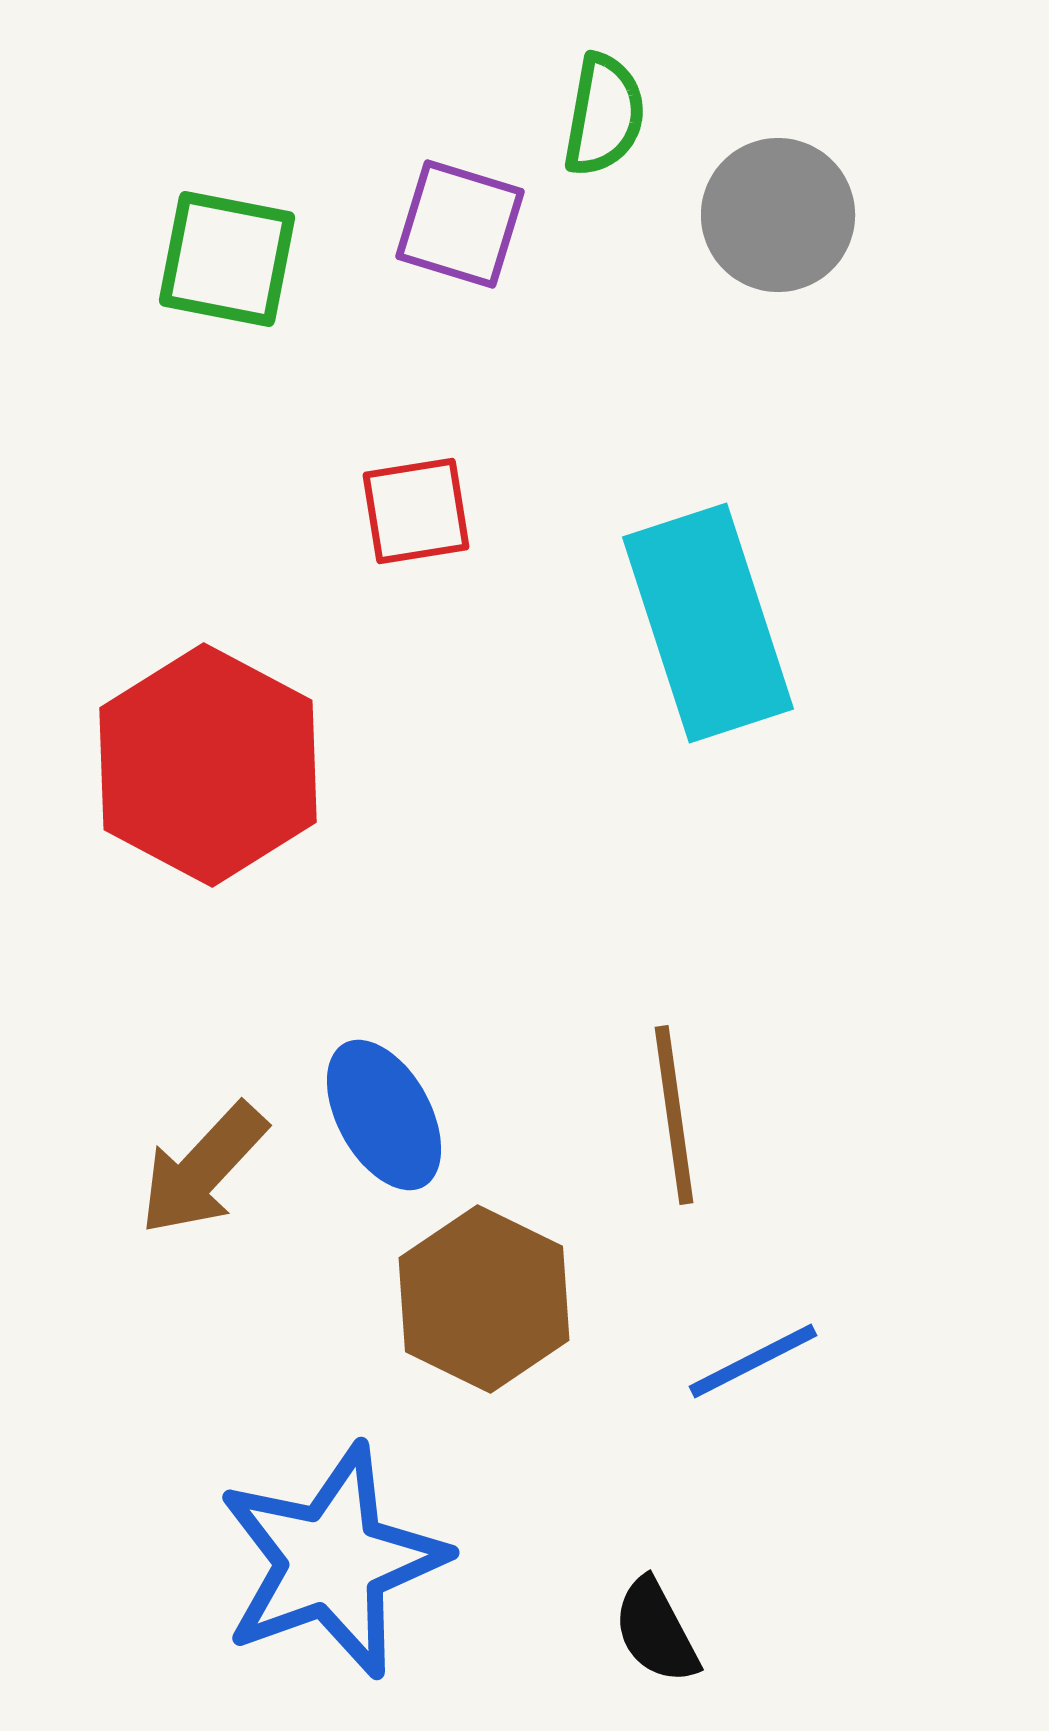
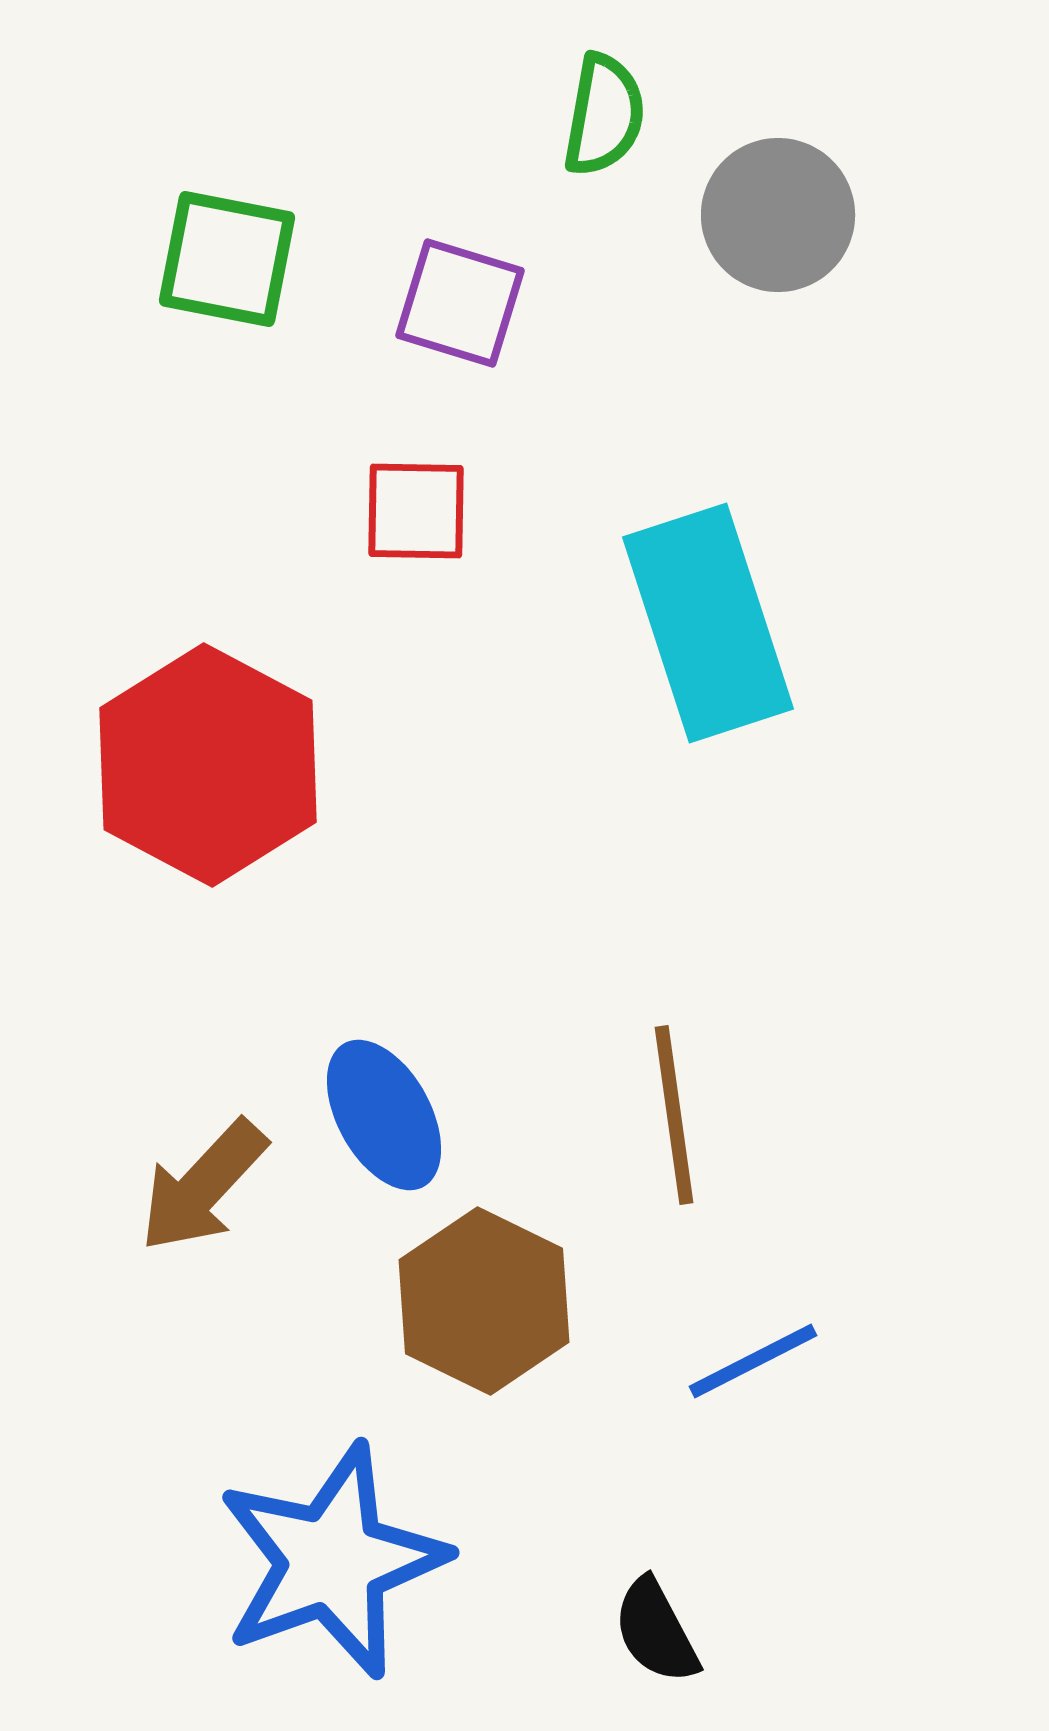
purple square: moved 79 px down
red square: rotated 10 degrees clockwise
brown arrow: moved 17 px down
brown hexagon: moved 2 px down
